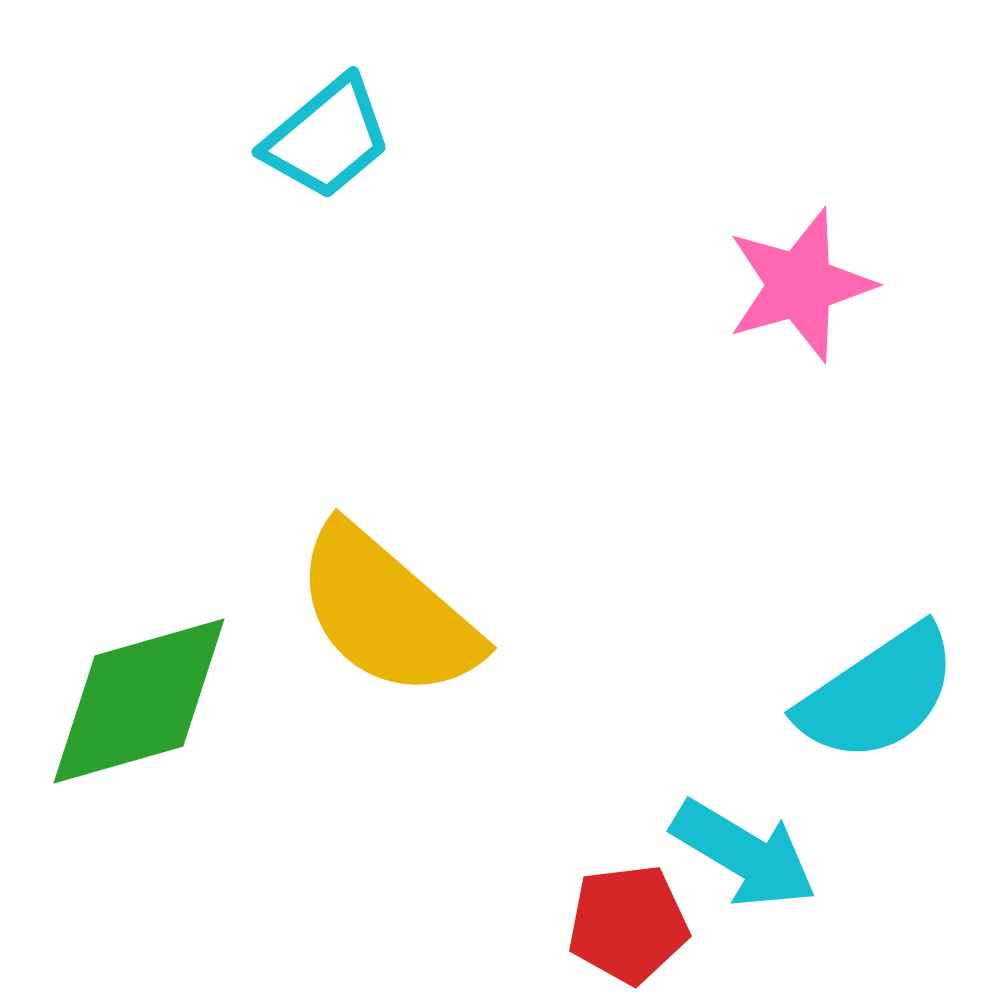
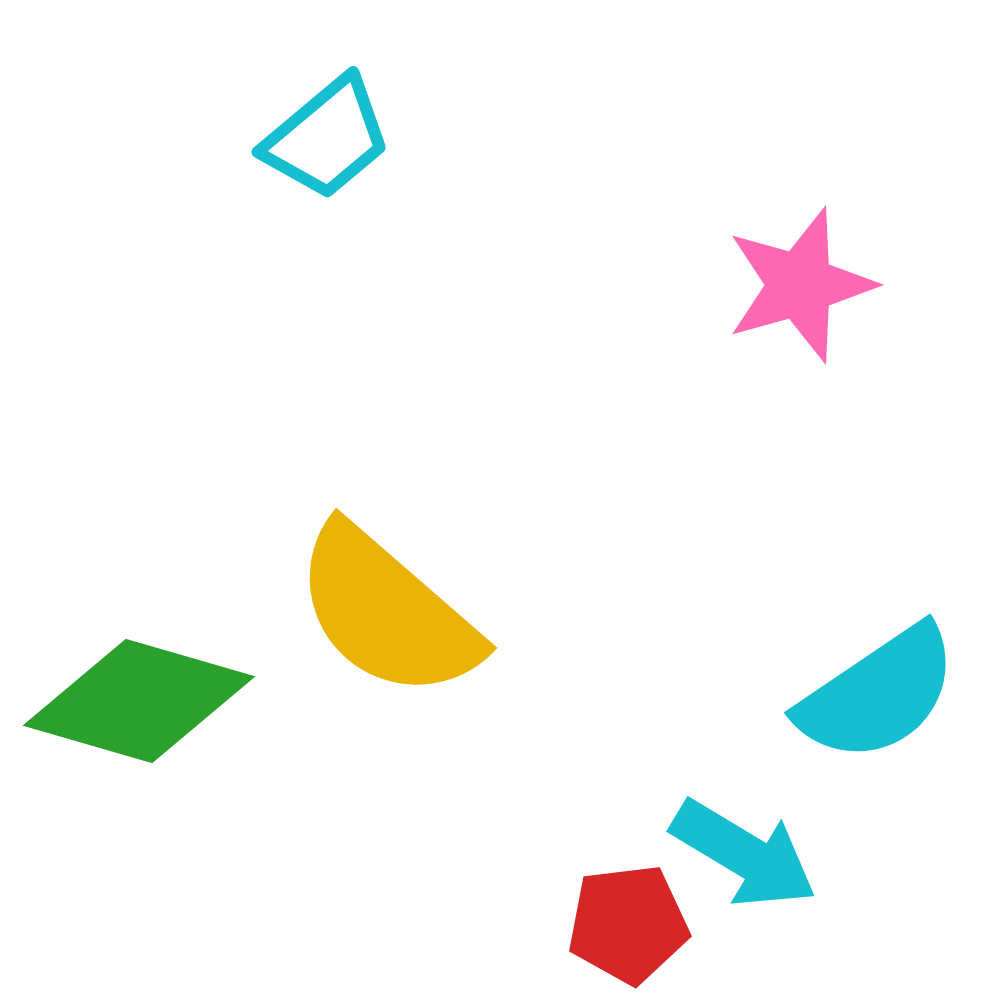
green diamond: rotated 32 degrees clockwise
